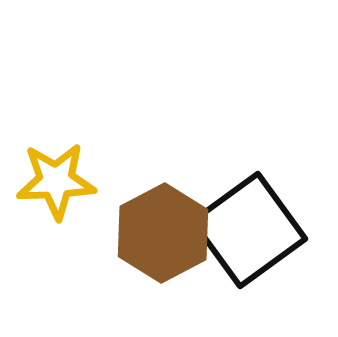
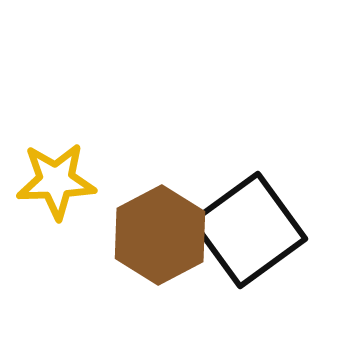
brown hexagon: moved 3 px left, 2 px down
